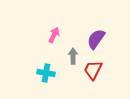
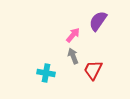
pink arrow: moved 19 px right; rotated 14 degrees clockwise
purple semicircle: moved 2 px right, 18 px up
gray arrow: rotated 21 degrees counterclockwise
